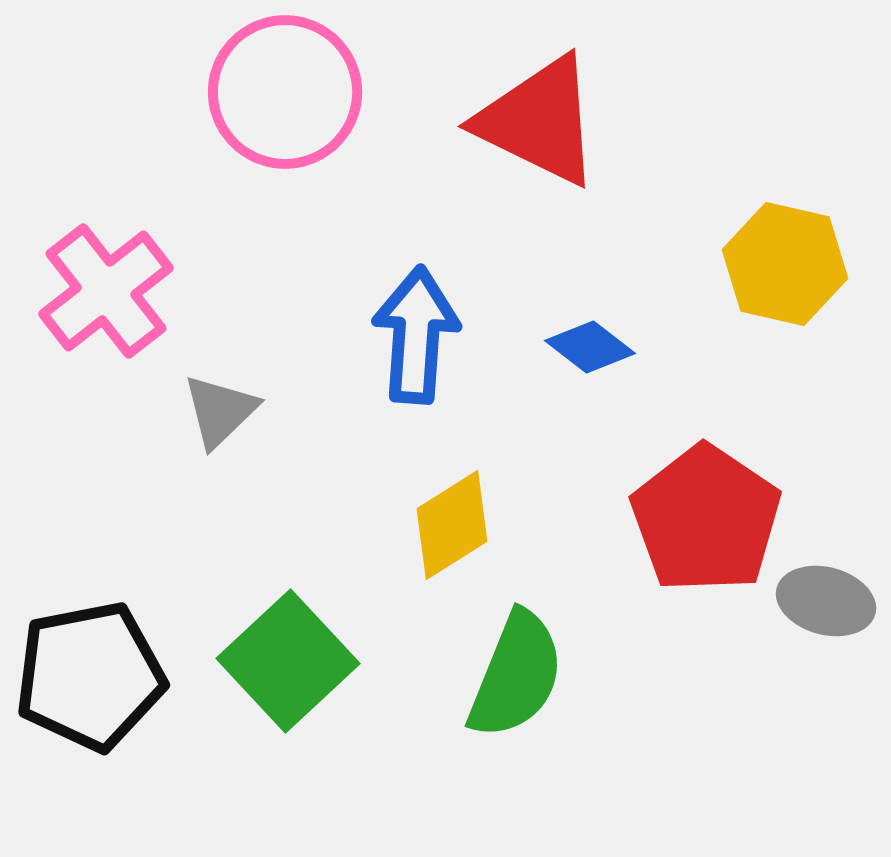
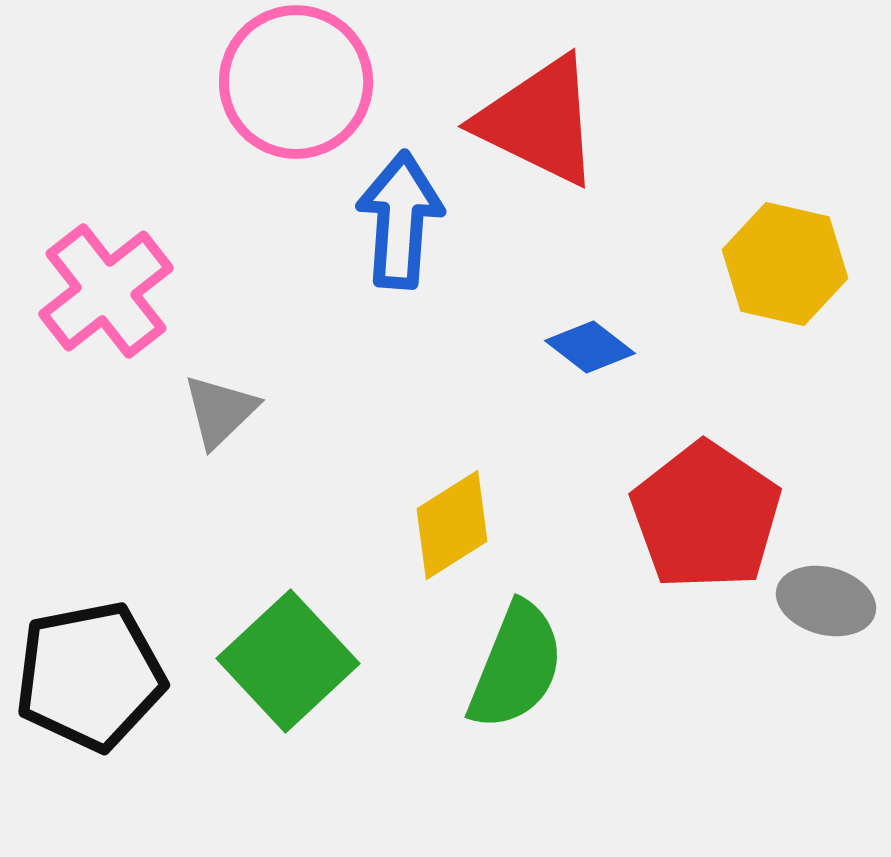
pink circle: moved 11 px right, 10 px up
blue arrow: moved 16 px left, 115 px up
red pentagon: moved 3 px up
green semicircle: moved 9 px up
